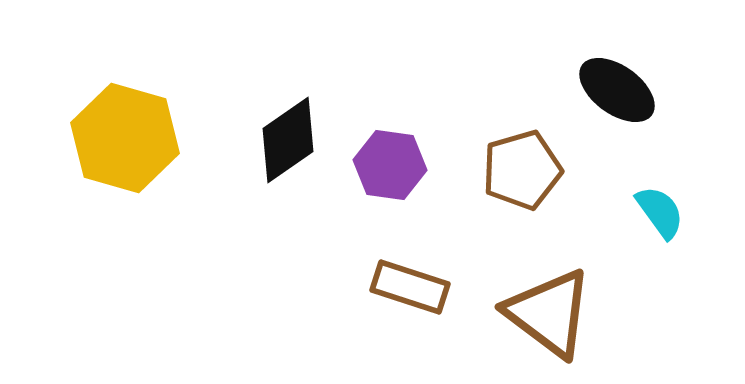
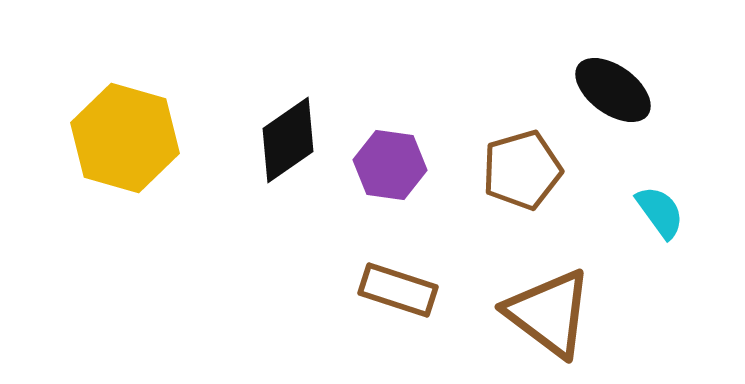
black ellipse: moved 4 px left
brown rectangle: moved 12 px left, 3 px down
